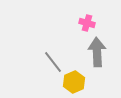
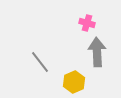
gray line: moved 13 px left
